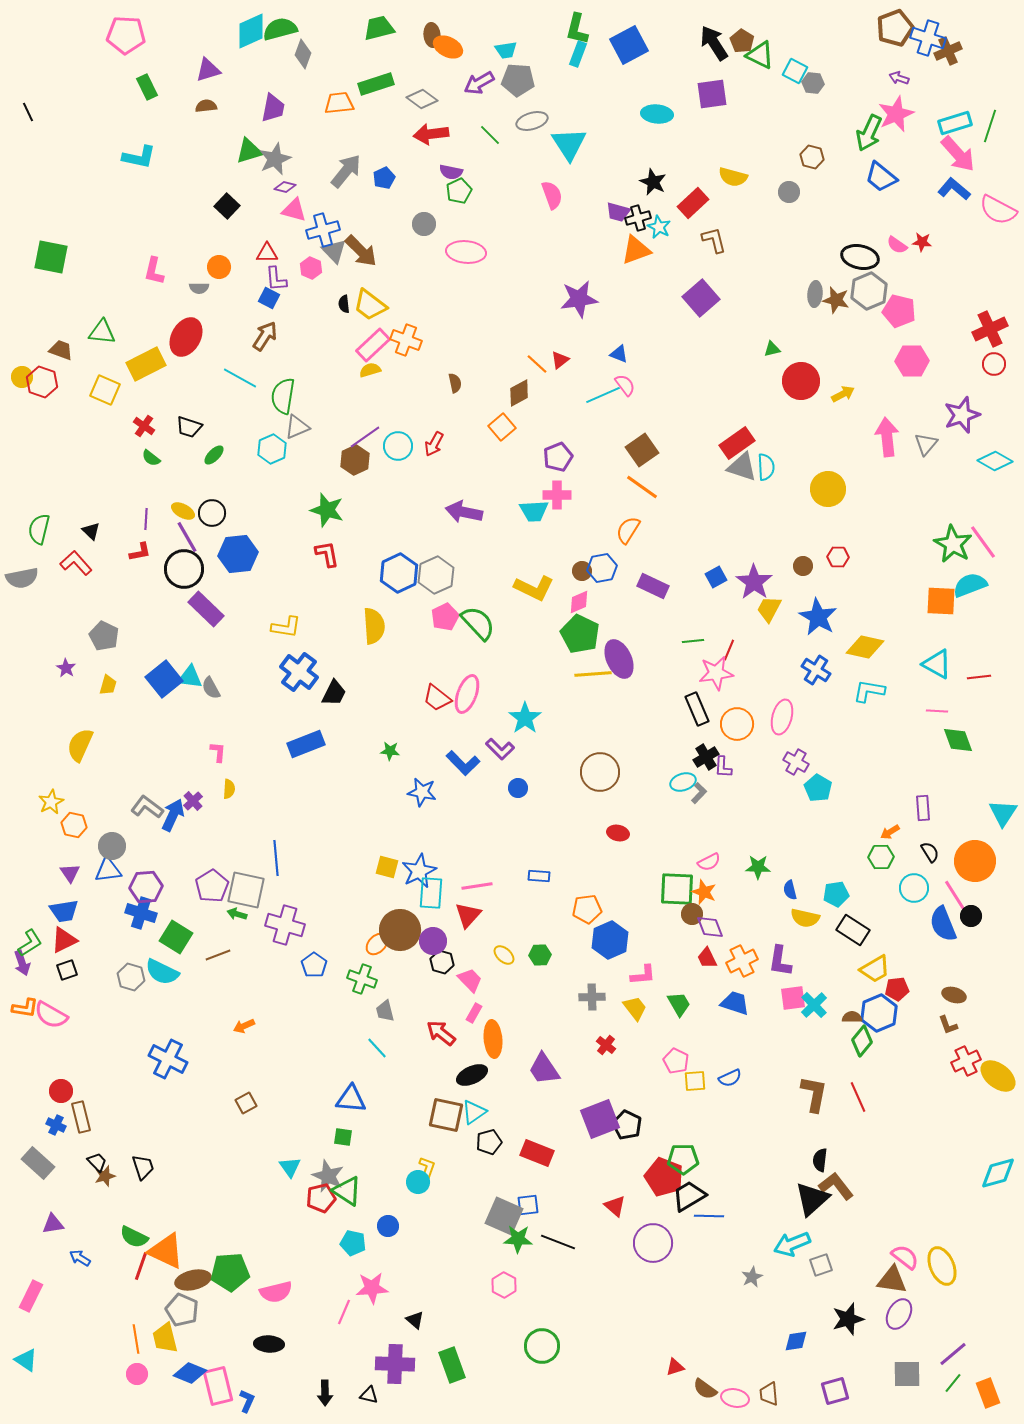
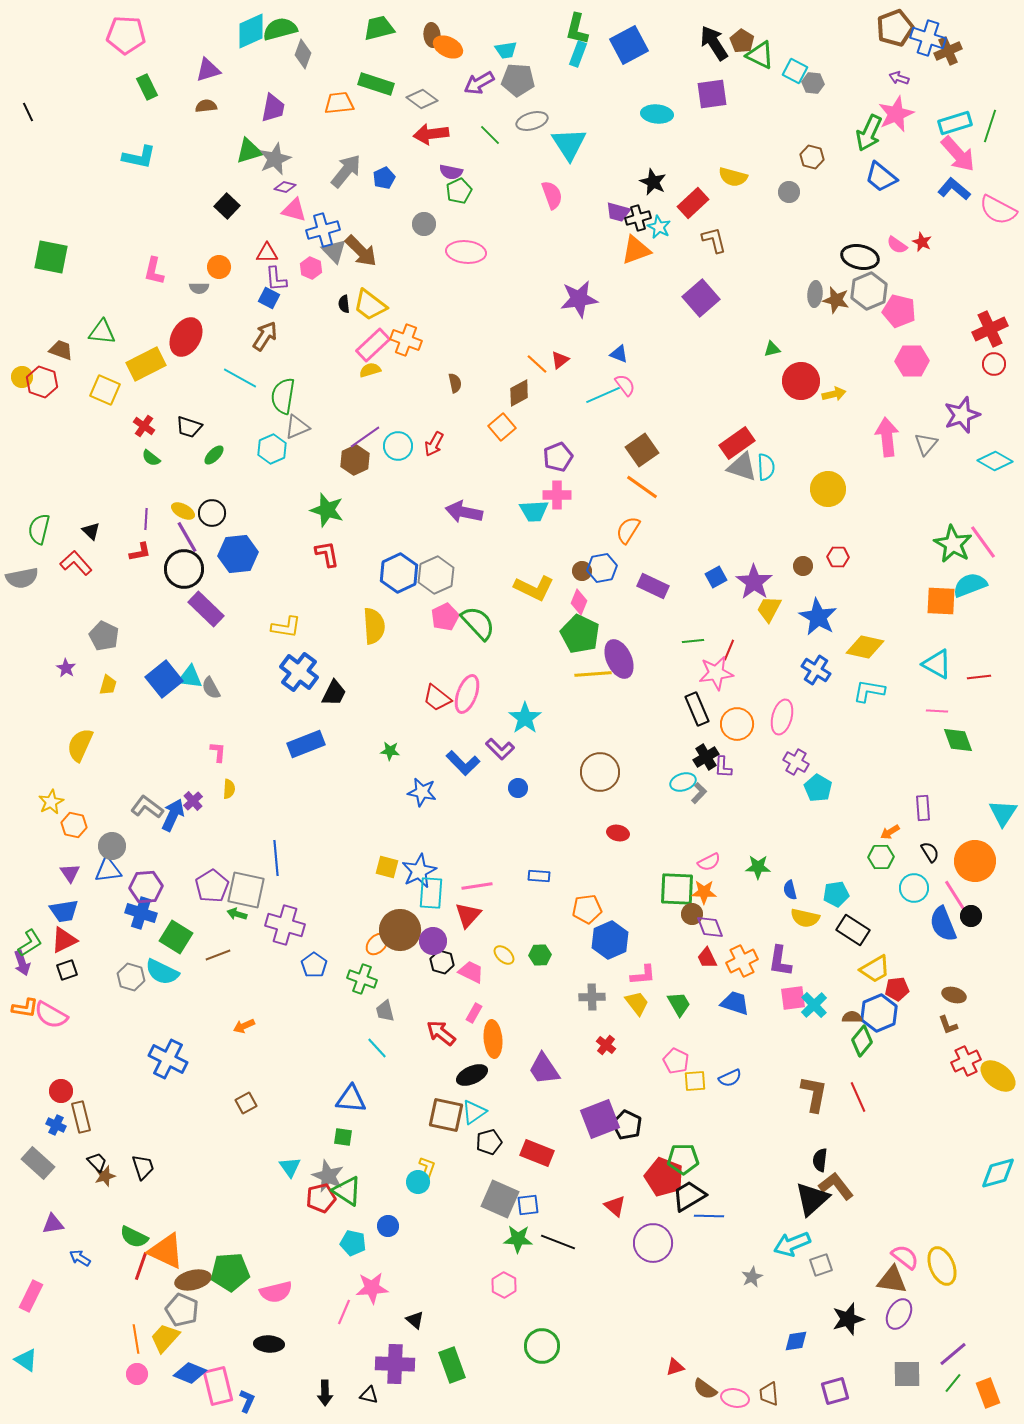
green rectangle at (376, 84): rotated 36 degrees clockwise
red star at (922, 242): rotated 18 degrees clockwise
yellow arrow at (843, 394): moved 9 px left; rotated 15 degrees clockwise
pink diamond at (579, 602): rotated 45 degrees counterclockwise
orange star at (704, 892): rotated 20 degrees counterclockwise
pink trapezoid at (470, 980): moved 1 px right, 8 px up; rotated 20 degrees counterclockwise
yellow trapezoid at (635, 1008): moved 2 px right, 5 px up
gray square at (504, 1216): moved 4 px left, 17 px up
yellow trapezoid at (165, 1338): rotated 56 degrees clockwise
